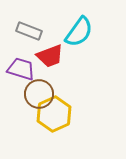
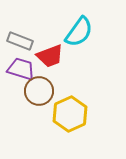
gray rectangle: moved 9 px left, 10 px down
brown circle: moved 3 px up
yellow hexagon: moved 16 px right
